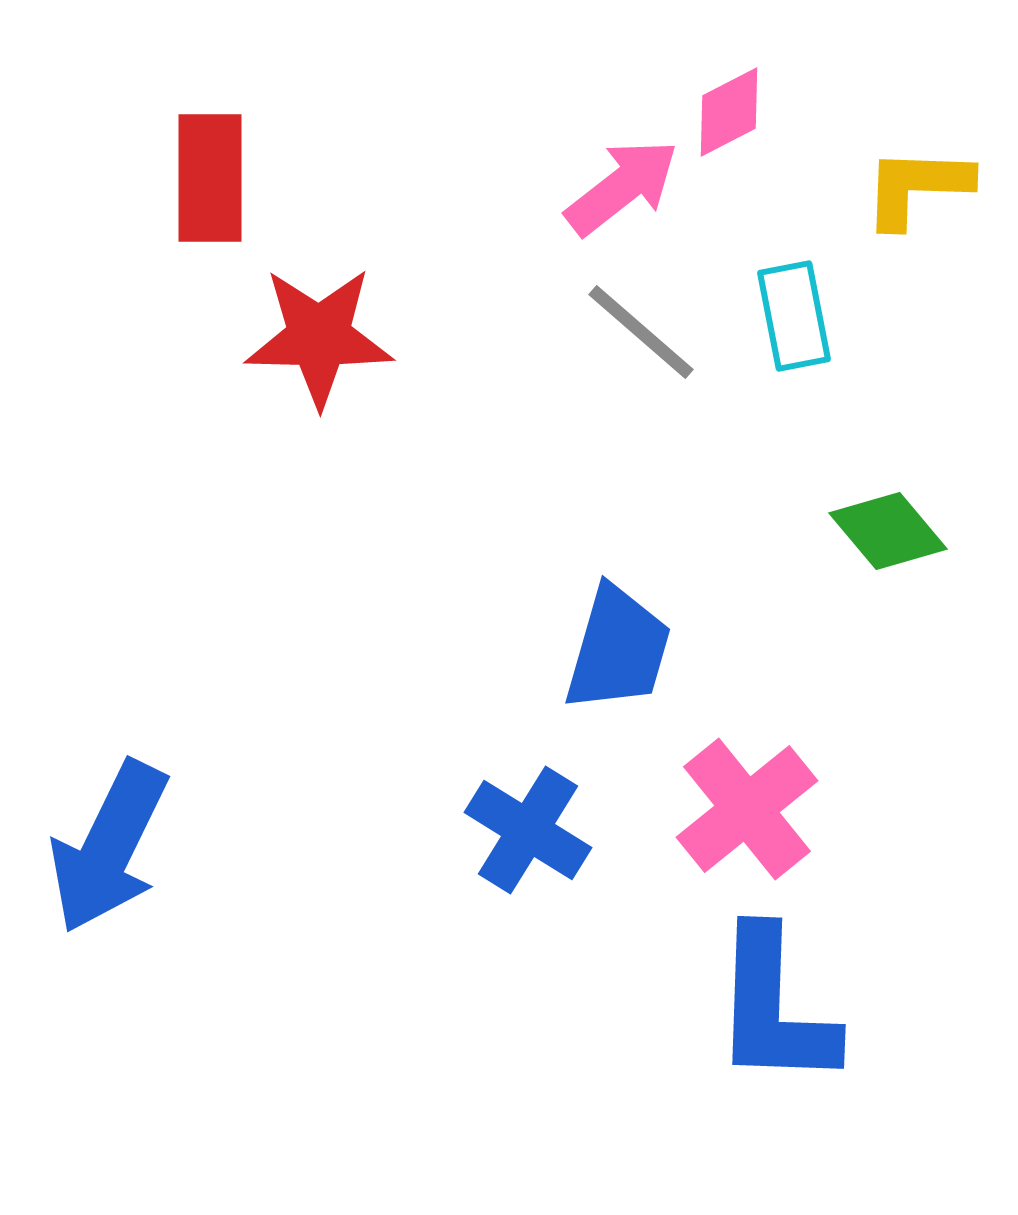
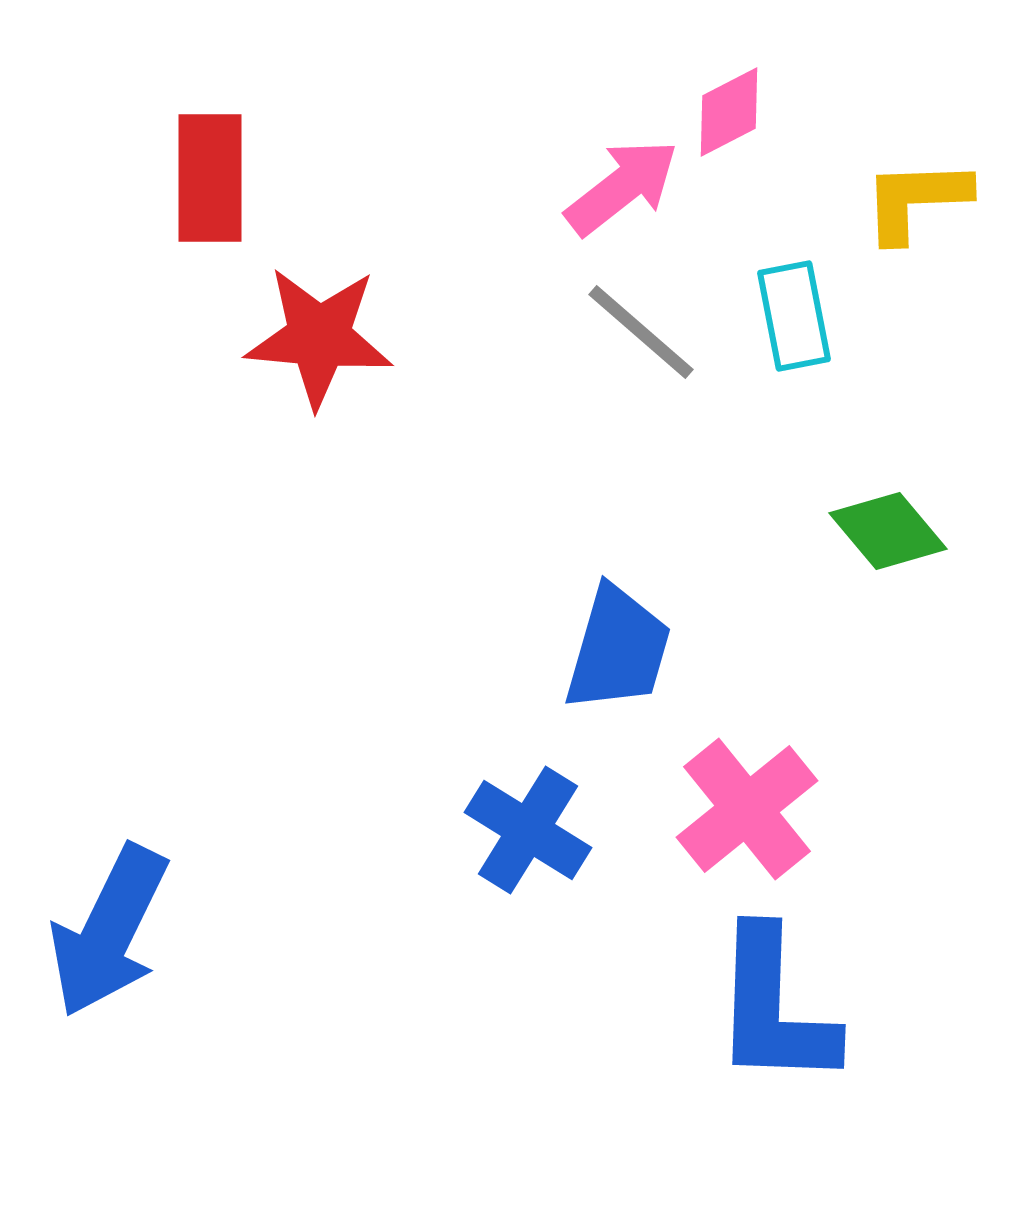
yellow L-shape: moved 1 px left, 13 px down; rotated 4 degrees counterclockwise
red star: rotated 4 degrees clockwise
blue arrow: moved 84 px down
